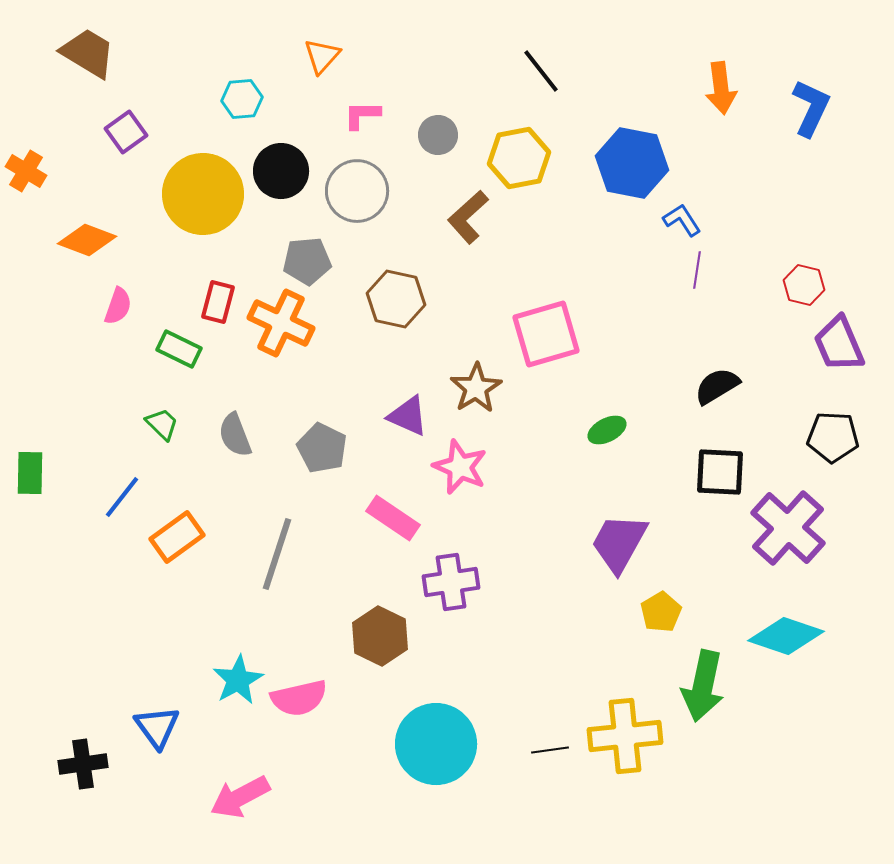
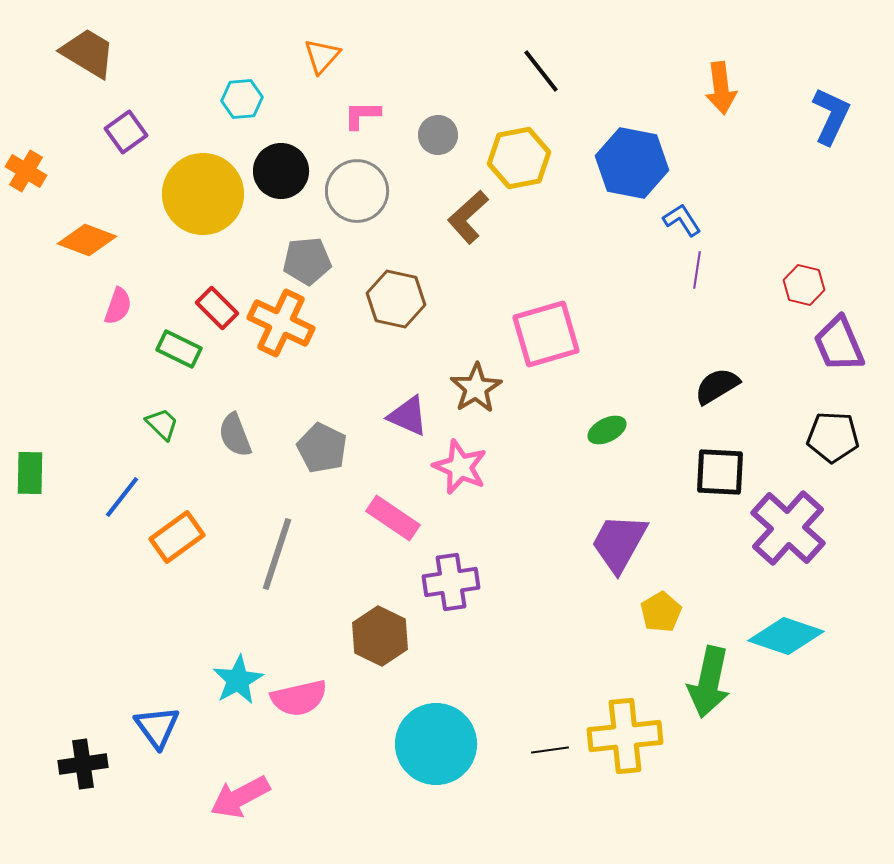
blue L-shape at (811, 108): moved 20 px right, 8 px down
red rectangle at (218, 302): moved 1 px left, 6 px down; rotated 60 degrees counterclockwise
green arrow at (703, 686): moved 6 px right, 4 px up
